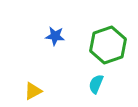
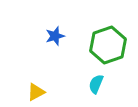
blue star: rotated 24 degrees counterclockwise
yellow triangle: moved 3 px right, 1 px down
